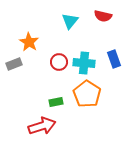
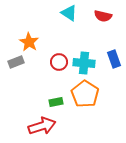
cyan triangle: moved 1 px left, 8 px up; rotated 36 degrees counterclockwise
gray rectangle: moved 2 px right, 2 px up
orange pentagon: moved 2 px left
